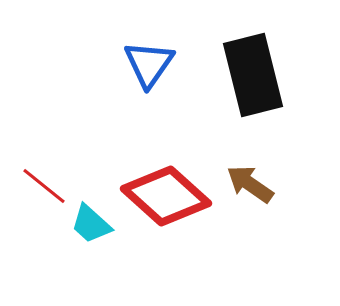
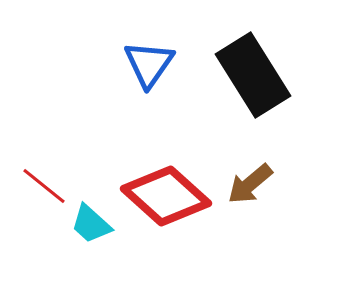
black rectangle: rotated 18 degrees counterclockwise
brown arrow: rotated 75 degrees counterclockwise
